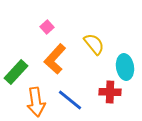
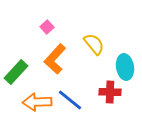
orange arrow: moved 1 px right; rotated 96 degrees clockwise
